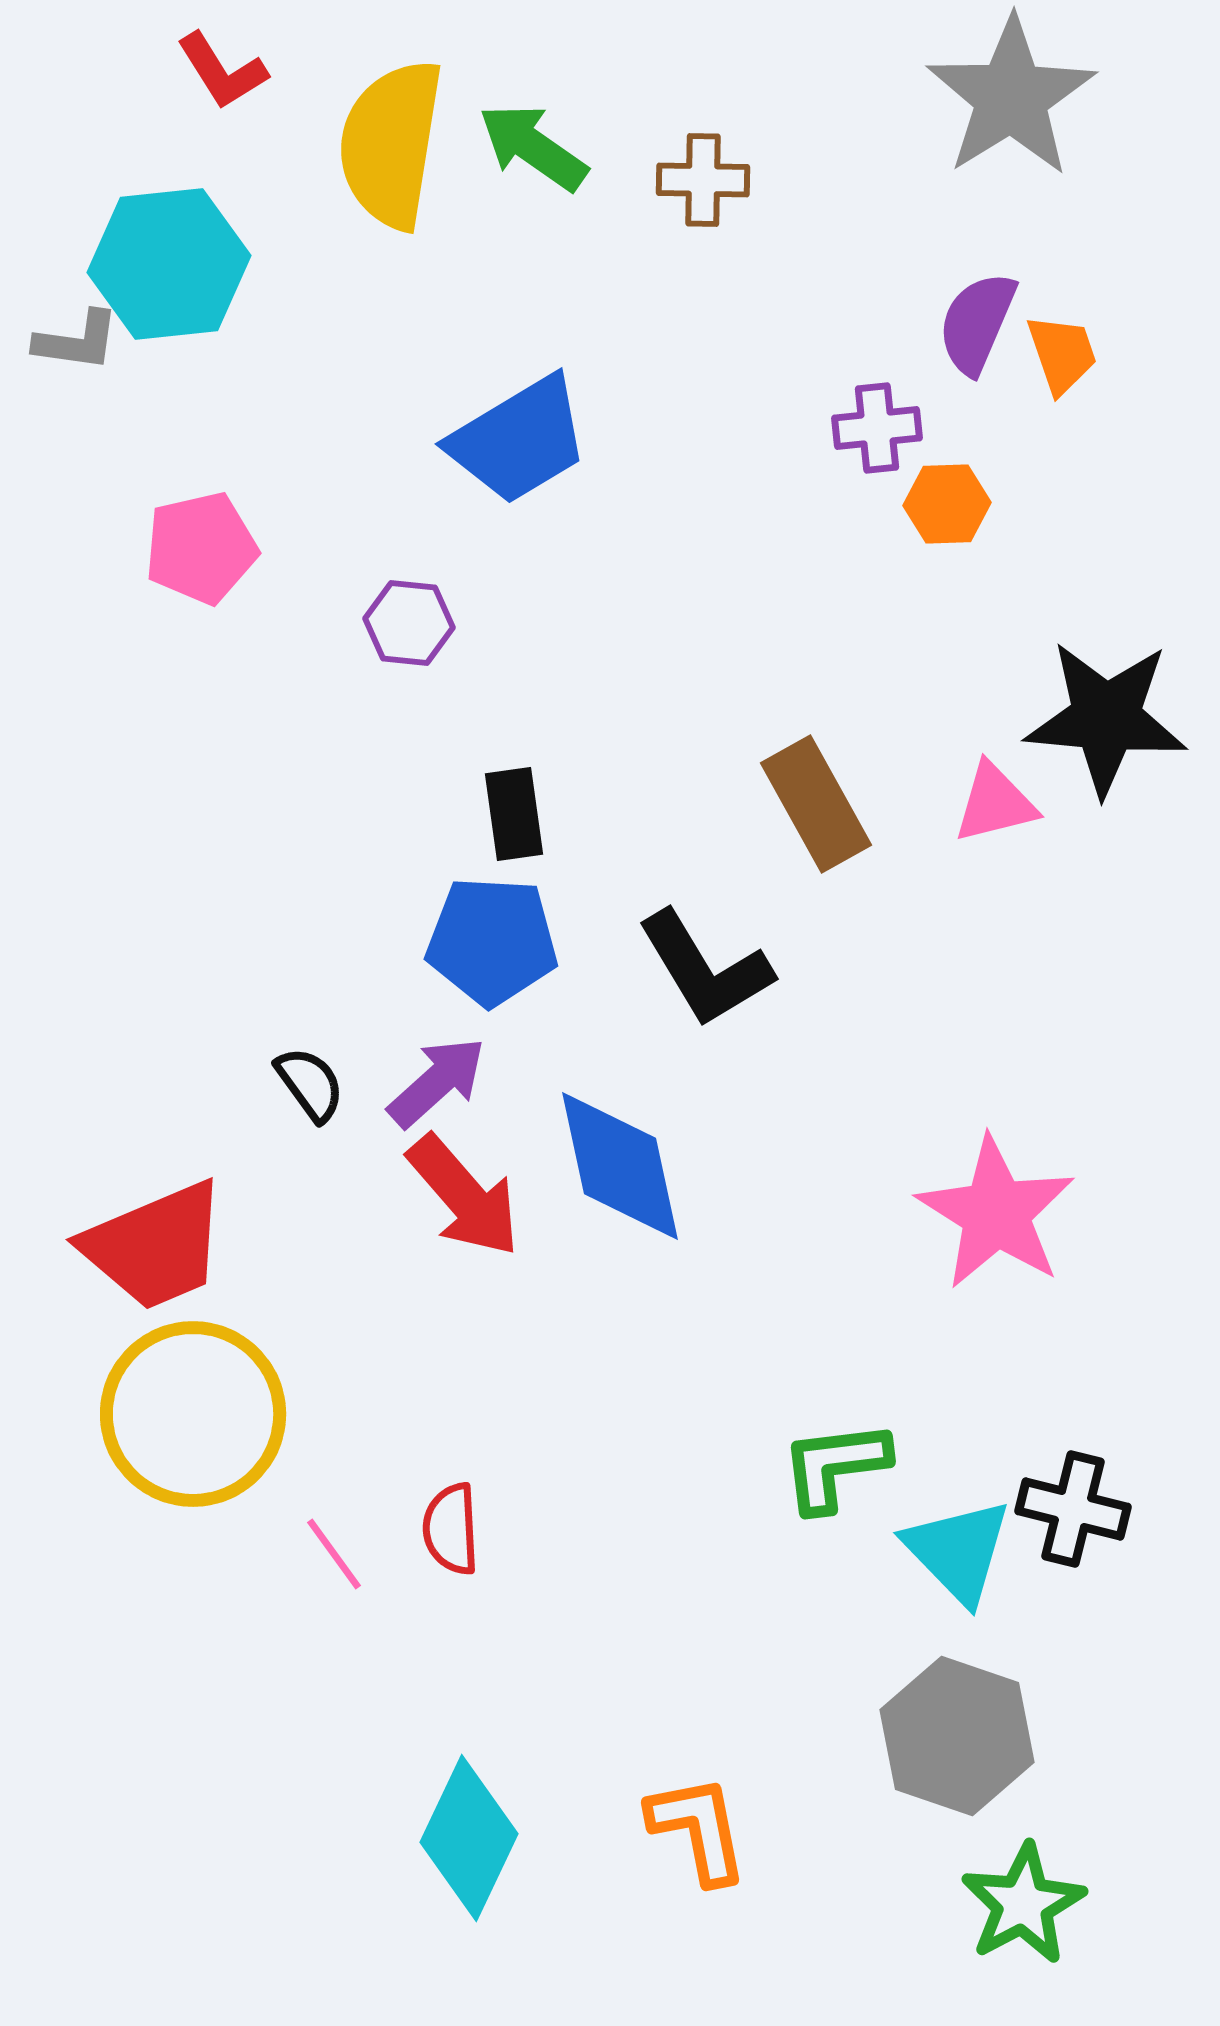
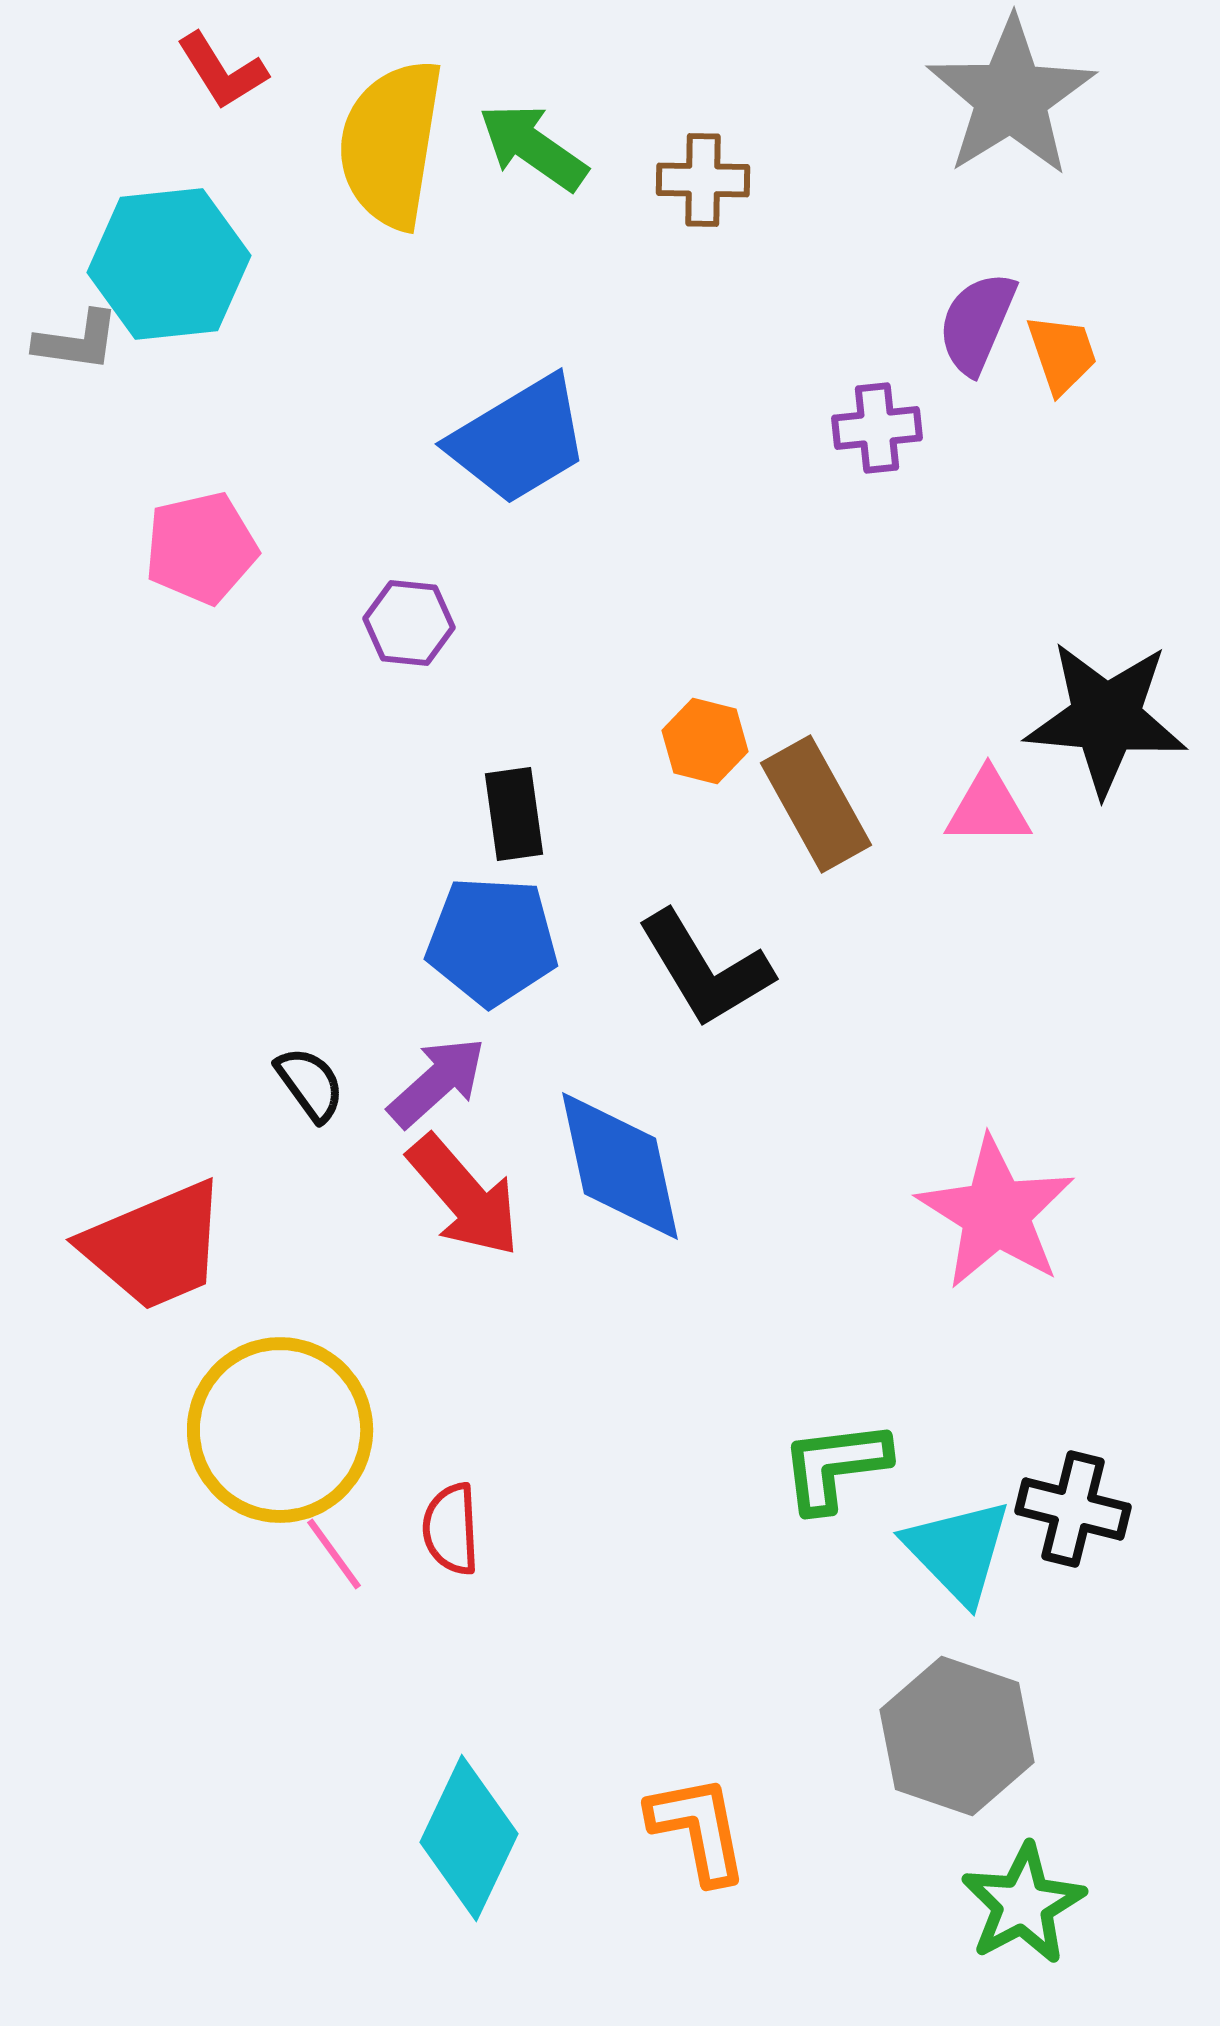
orange hexagon: moved 242 px left, 237 px down; rotated 16 degrees clockwise
pink triangle: moved 7 px left, 5 px down; rotated 14 degrees clockwise
yellow circle: moved 87 px right, 16 px down
